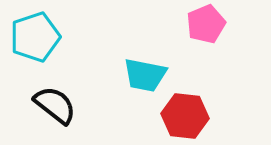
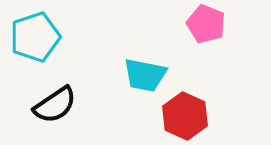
pink pentagon: rotated 27 degrees counterclockwise
black semicircle: rotated 108 degrees clockwise
red hexagon: rotated 18 degrees clockwise
